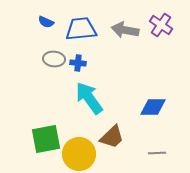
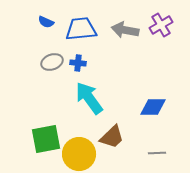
purple cross: rotated 25 degrees clockwise
gray ellipse: moved 2 px left, 3 px down; rotated 25 degrees counterclockwise
